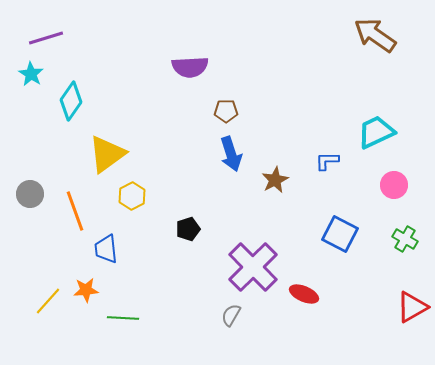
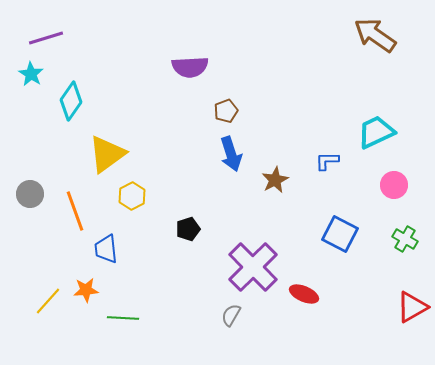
brown pentagon: rotated 20 degrees counterclockwise
